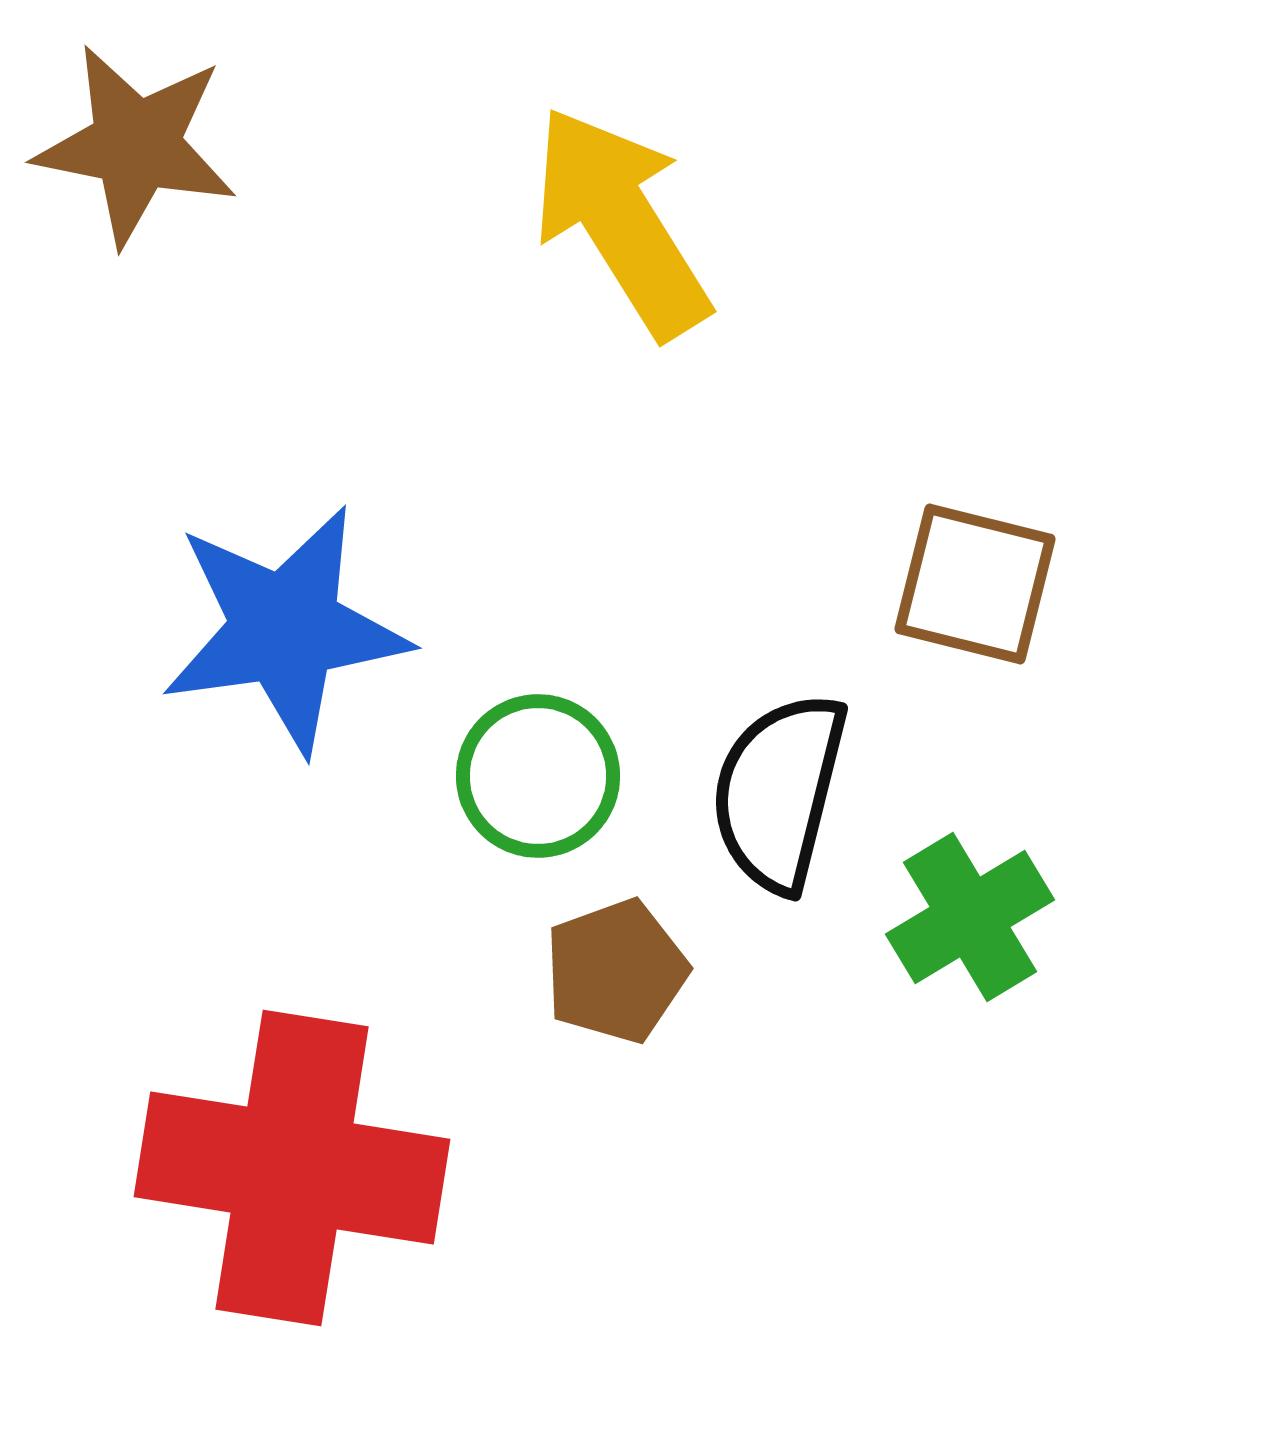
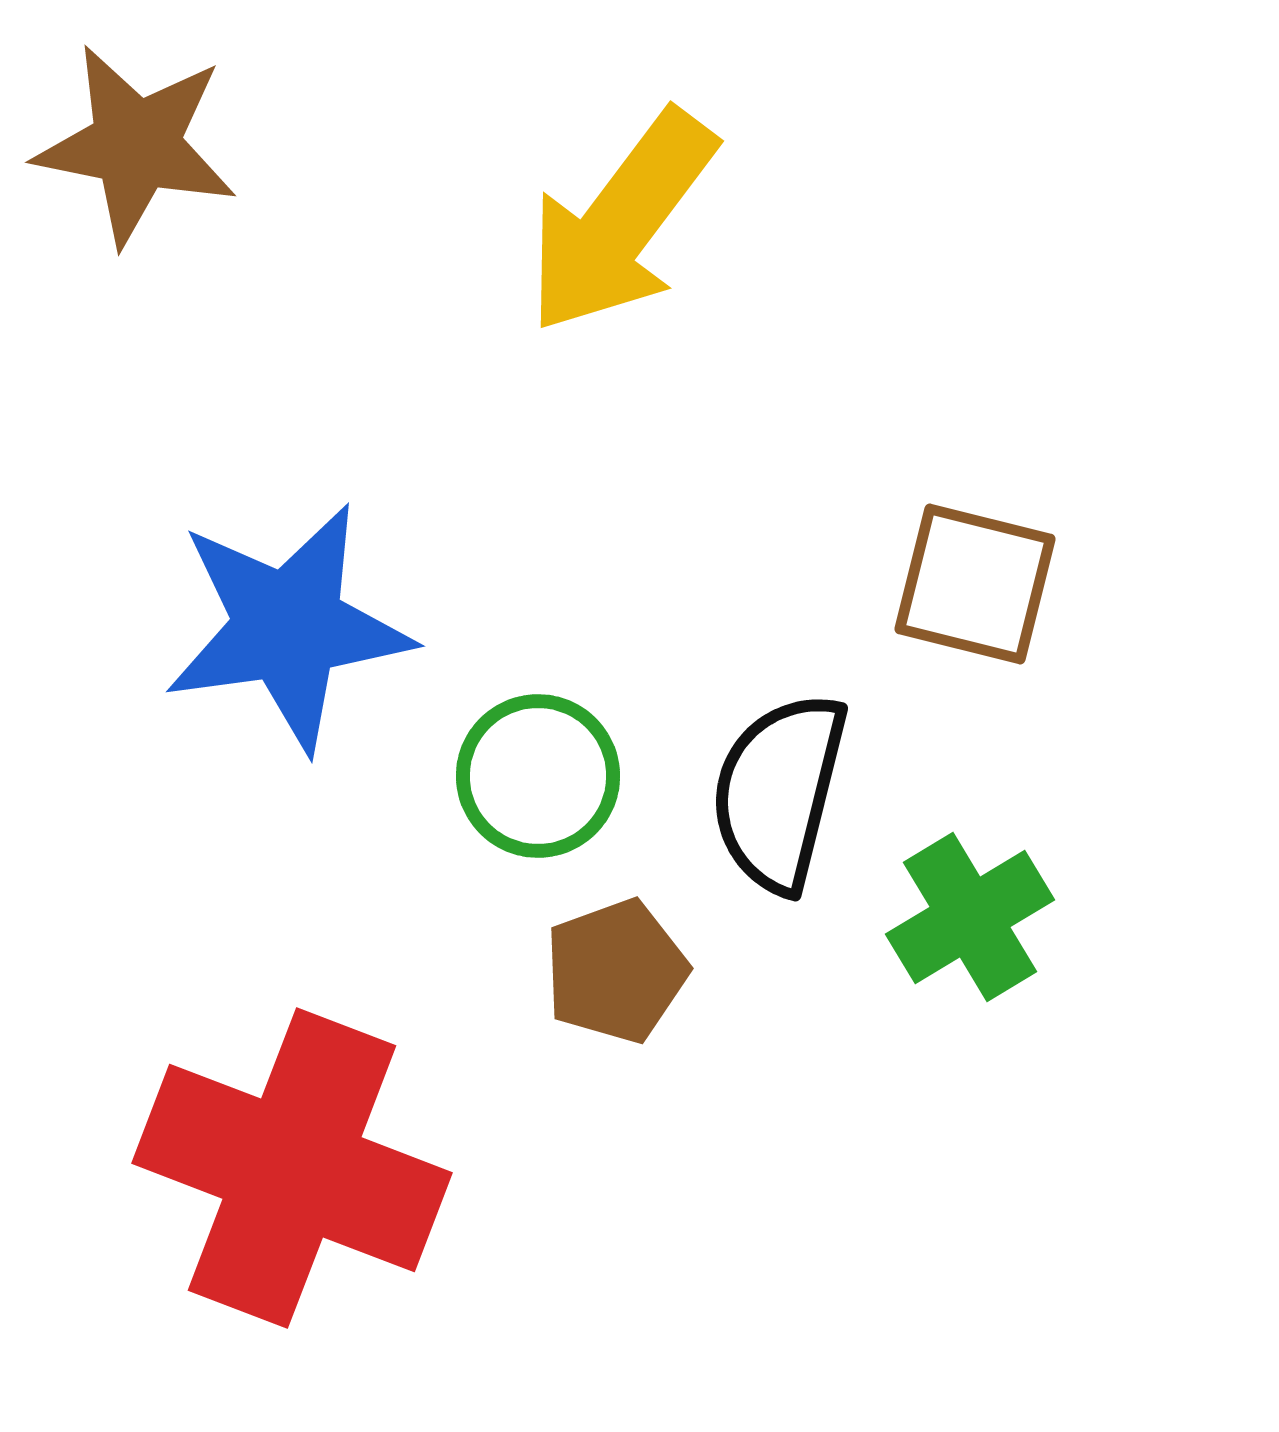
yellow arrow: rotated 111 degrees counterclockwise
blue star: moved 3 px right, 2 px up
red cross: rotated 12 degrees clockwise
